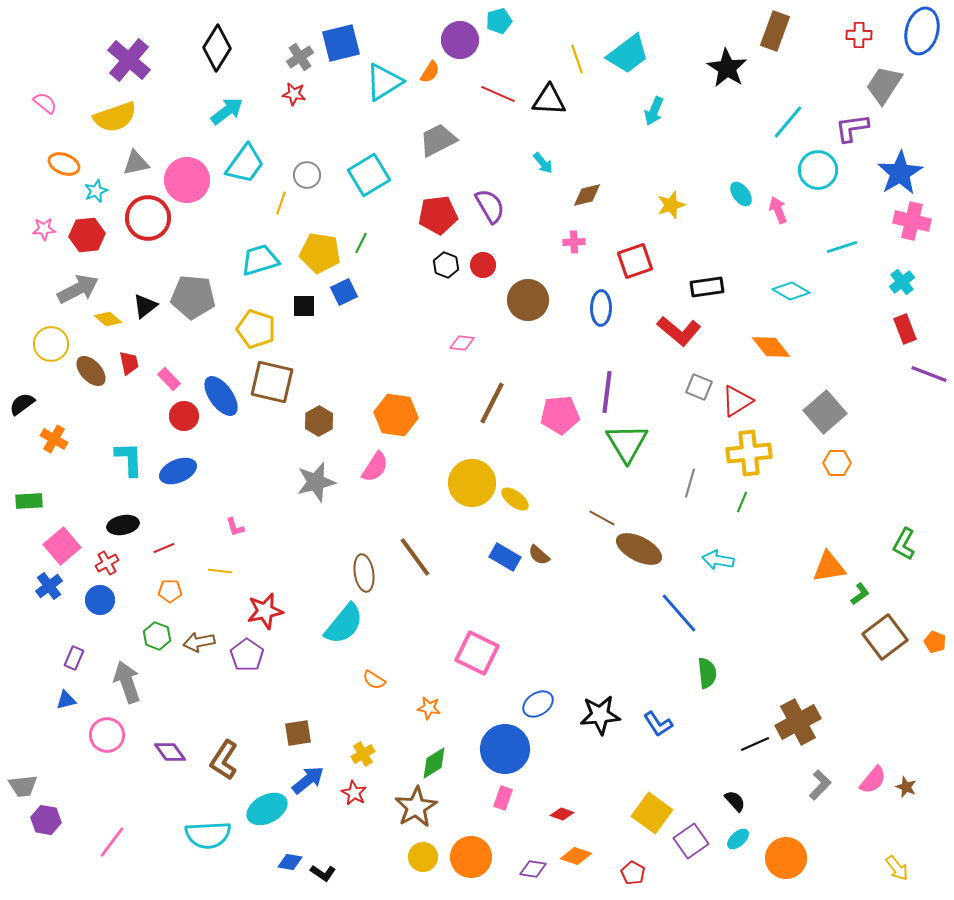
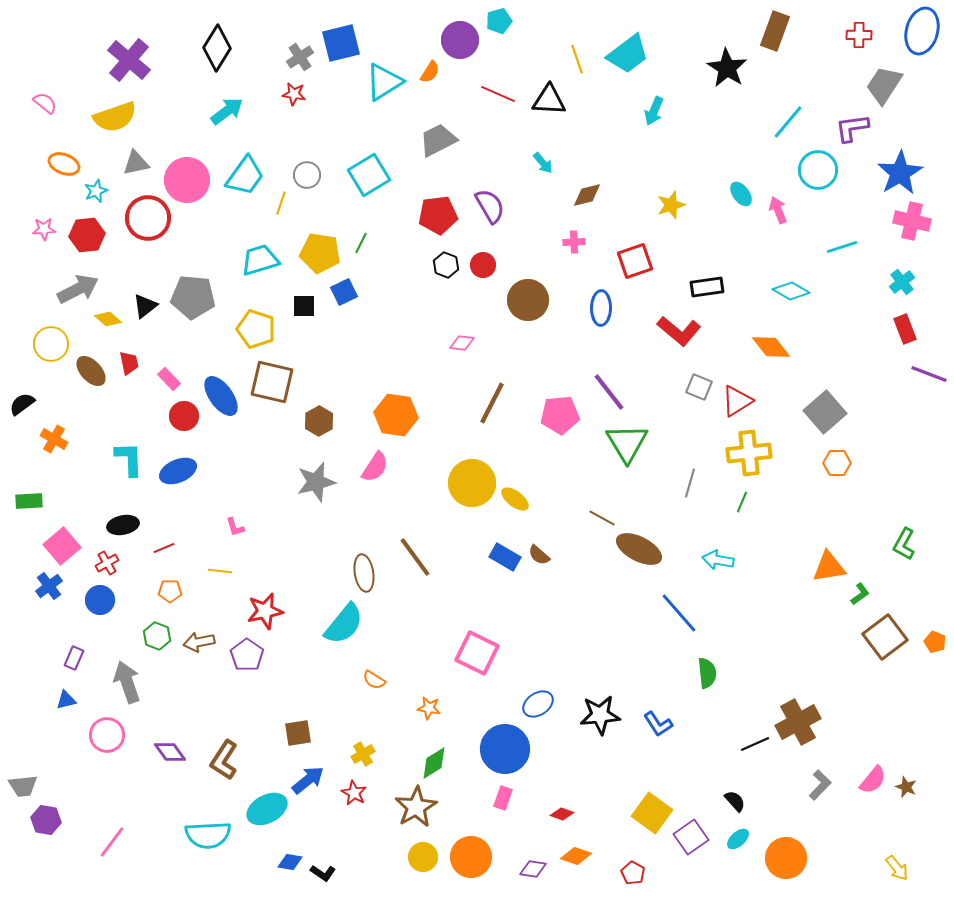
cyan trapezoid at (245, 164): moved 12 px down
purple line at (607, 392): moved 2 px right; rotated 45 degrees counterclockwise
purple square at (691, 841): moved 4 px up
